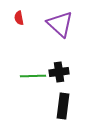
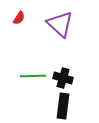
red semicircle: rotated 136 degrees counterclockwise
black cross: moved 4 px right, 6 px down; rotated 24 degrees clockwise
